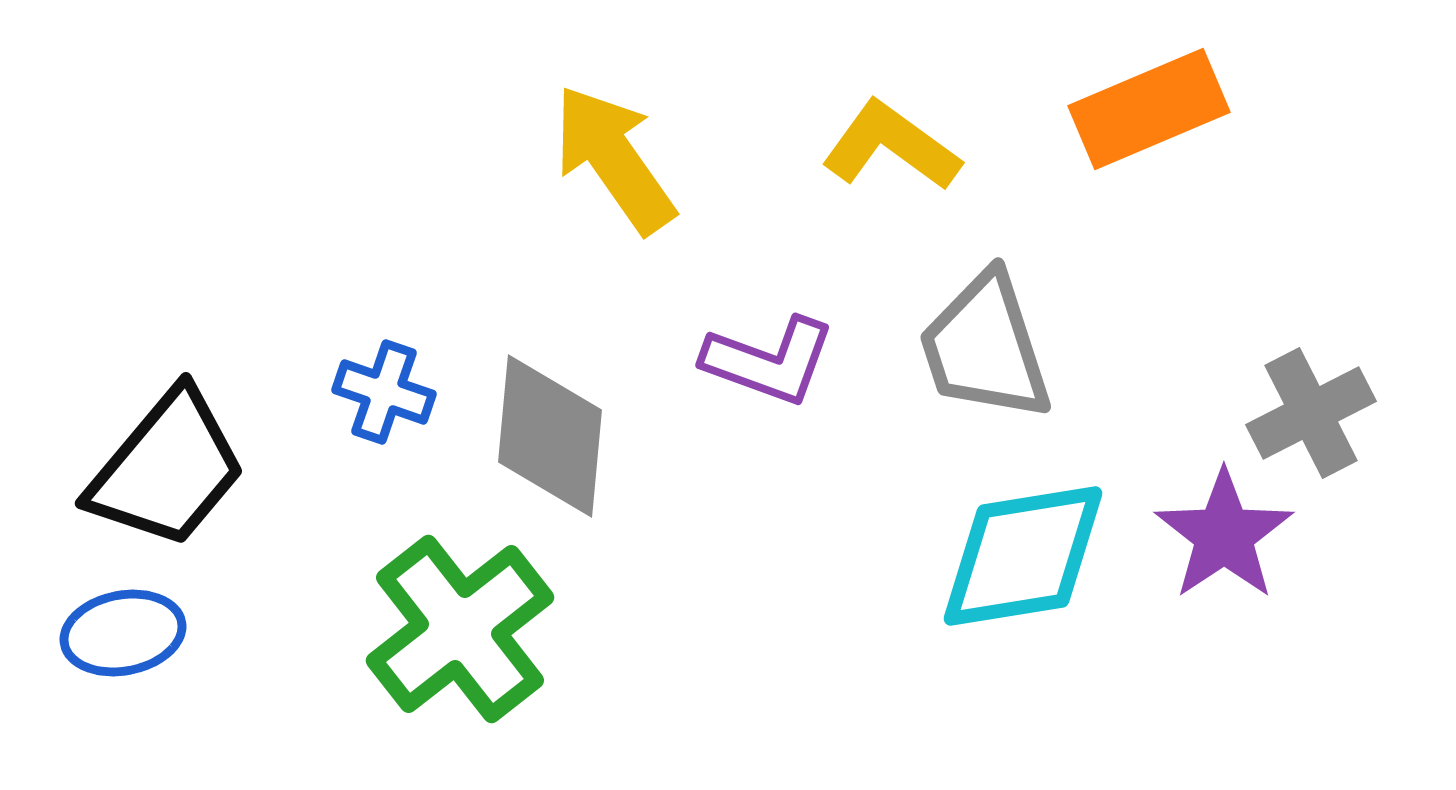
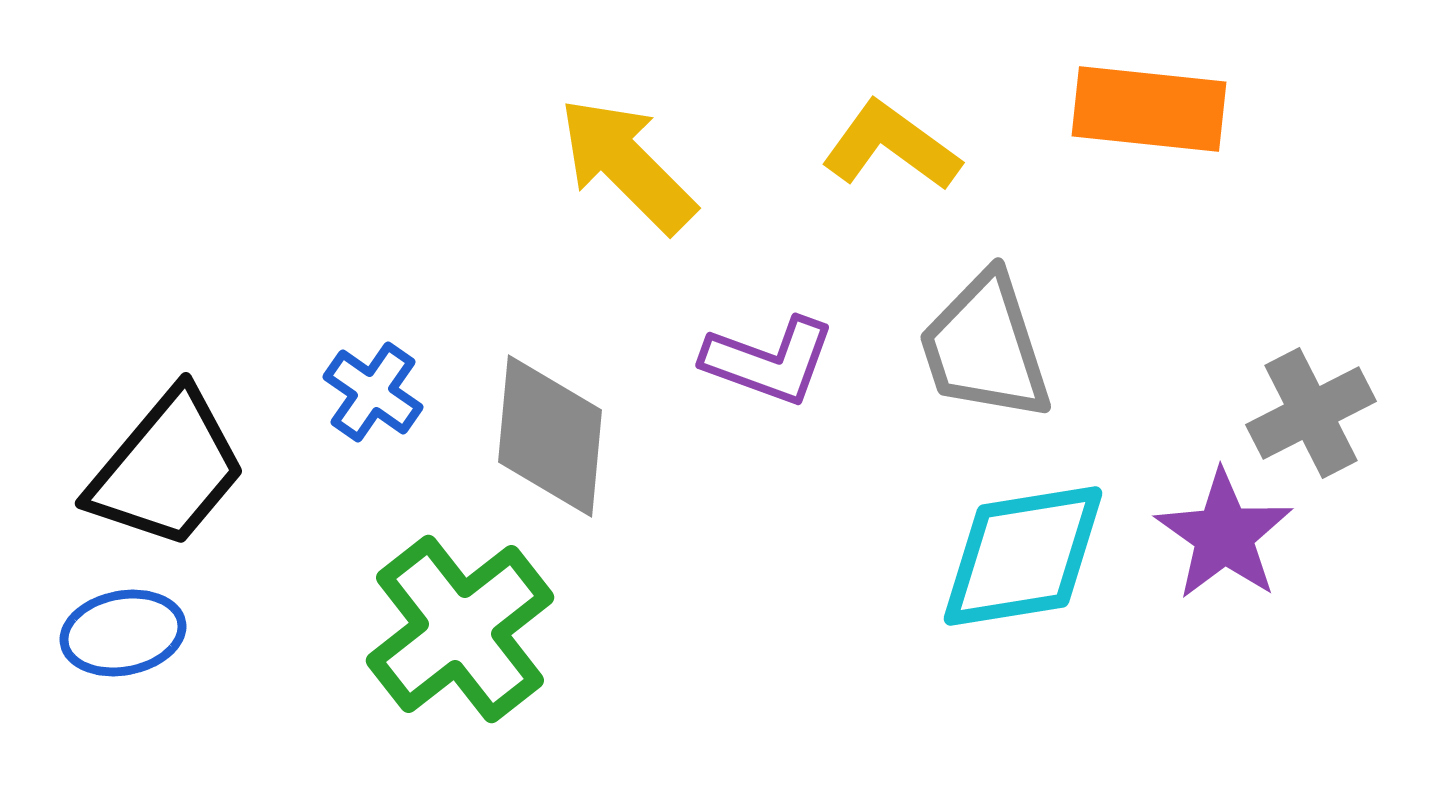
orange rectangle: rotated 29 degrees clockwise
yellow arrow: moved 13 px right, 6 px down; rotated 10 degrees counterclockwise
blue cross: moved 11 px left; rotated 16 degrees clockwise
purple star: rotated 3 degrees counterclockwise
